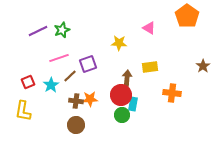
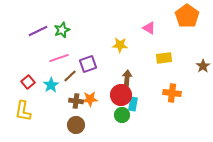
yellow star: moved 1 px right, 2 px down
yellow rectangle: moved 14 px right, 9 px up
red square: rotated 16 degrees counterclockwise
